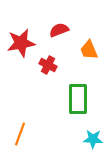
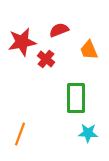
red star: moved 1 px right, 1 px up
red cross: moved 2 px left, 6 px up; rotated 12 degrees clockwise
green rectangle: moved 2 px left, 1 px up
cyan star: moved 5 px left, 6 px up
